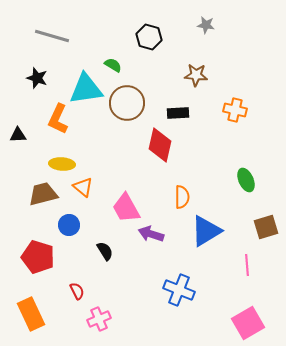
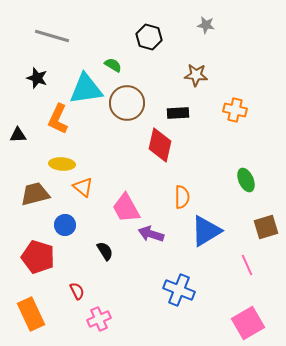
brown trapezoid: moved 8 px left
blue circle: moved 4 px left
pink line: rotated 20 degrees counterclockwise
